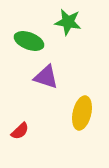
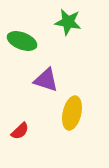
green ellipse: moved 7 px left
purple triangle: moved 3 px down
yellow ellipse: moved 10 px left
